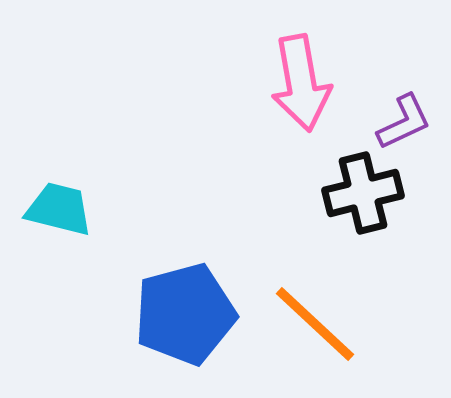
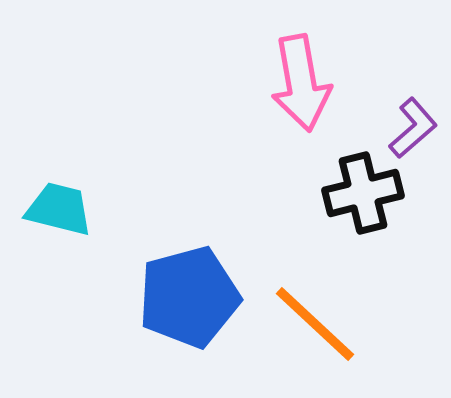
purple L-shape: moved 9 px right, 6 px down; rotated 16 degrees counterclockwise
blue pentagon: moved 4 px right, 17 px up
